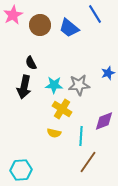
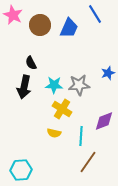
pink star: rotated 18 degrees counterclockwise
blue trapezoid: rotated 105 degrees counterclockwise
